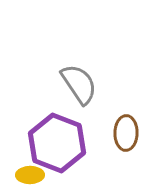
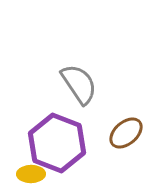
brown ellipse: rotated 48 degrees clockwise
yellow ellipse: moved 1 px right, 1 px up
